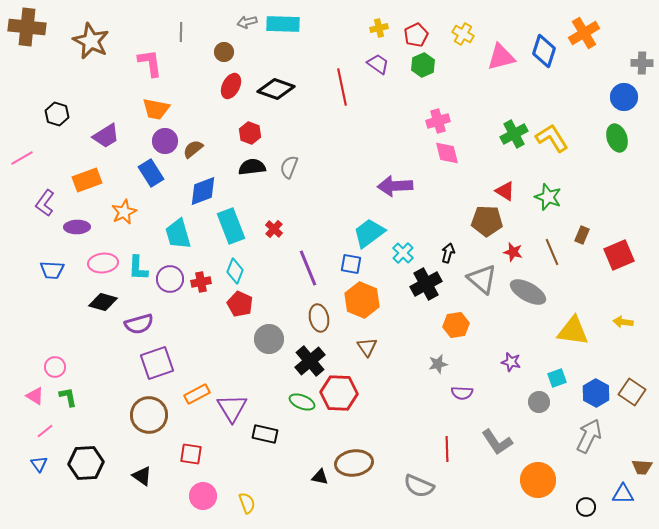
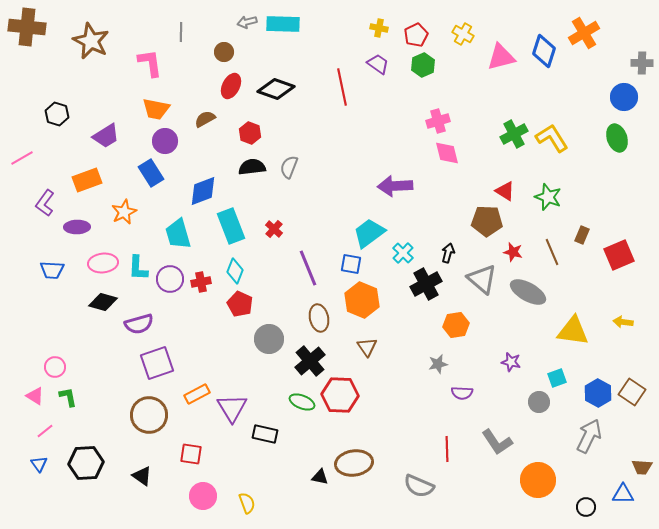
yellow cross at (379, 28): rotated 24 degrees clockwise
brown semicircle at (193, 149): moved 12 px right, 30 px up; rotated 10 degrees clockwise
red hexagon at (339, 393): moved 1 px right, 2 px down
blue hexagon at (596, 393): moved 2 px right
